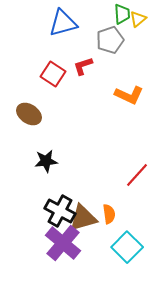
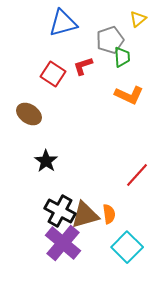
green trapezoid: moved 43 px down
black star: rotated 30 degrees counterclockwise
brown triangle: moved 2 px right, 3 px up
